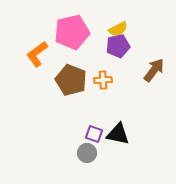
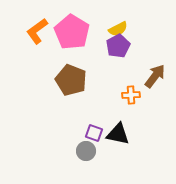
pink pentagon: rotated 28 degrees counterclockwise
purple pentagon: rotated 15 degrees counterclockwise
orange L-shape: moved 23 px up
brown arrow: moved 1 px right, 6 px down
orange cross: moved 28 px right, 15 px down
purple square: moved 1 px up
gray circle: moved 1 px left, 2 px up
